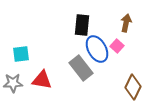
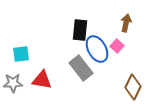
black rectangle: moved 2 px left, 5 px down
